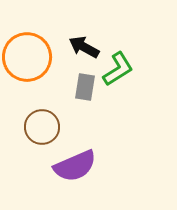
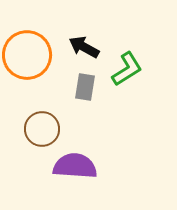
orange circle: moved 2 px up
green L-shape: moved 9 px right
brown circle: moved 2 px down
purple semicircle: rotated 153 degrees counterclockwise
